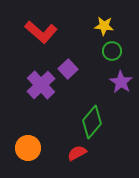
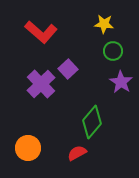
yellow star: moved 2 px up
green circle: moved 1 px right
purple cross: moved 1 px up
